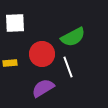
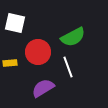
white square: rotated 15 degrees clockwise
red circle: moved 4 px left, 2 px up
